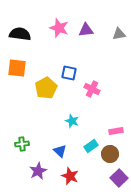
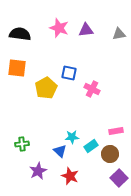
cyan star: moved 16 px down; rotated 24 degrees counterclockwise
